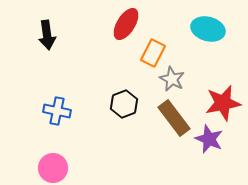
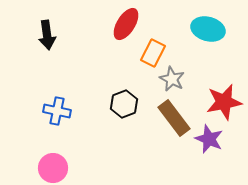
red star: moved 1 px right, 1 px up
